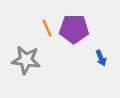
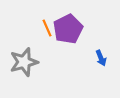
purple pentagon: moved 6 px left; rotated 28 degrees counterclockwise
gray star: moved 2 px left, 2 px down; rotated 24 degrees counterclockwise
